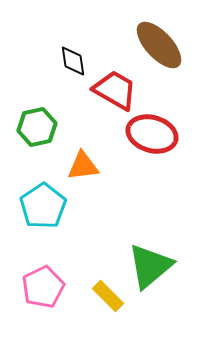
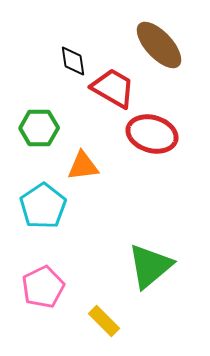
red trapezoid: moved 2 px left, 2 px up
green hexagon: moved 2 px right, 1 px down; rotated 12 degrees clockwise
yellow rectangle: moved 4 px left, 25 px down
